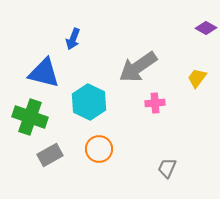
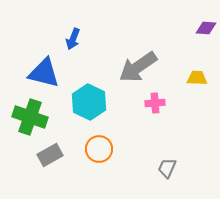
purple diamond: rotated 25 degrees counterclockwise
yellow trapezoid: rotated 55 degrees clockwise
